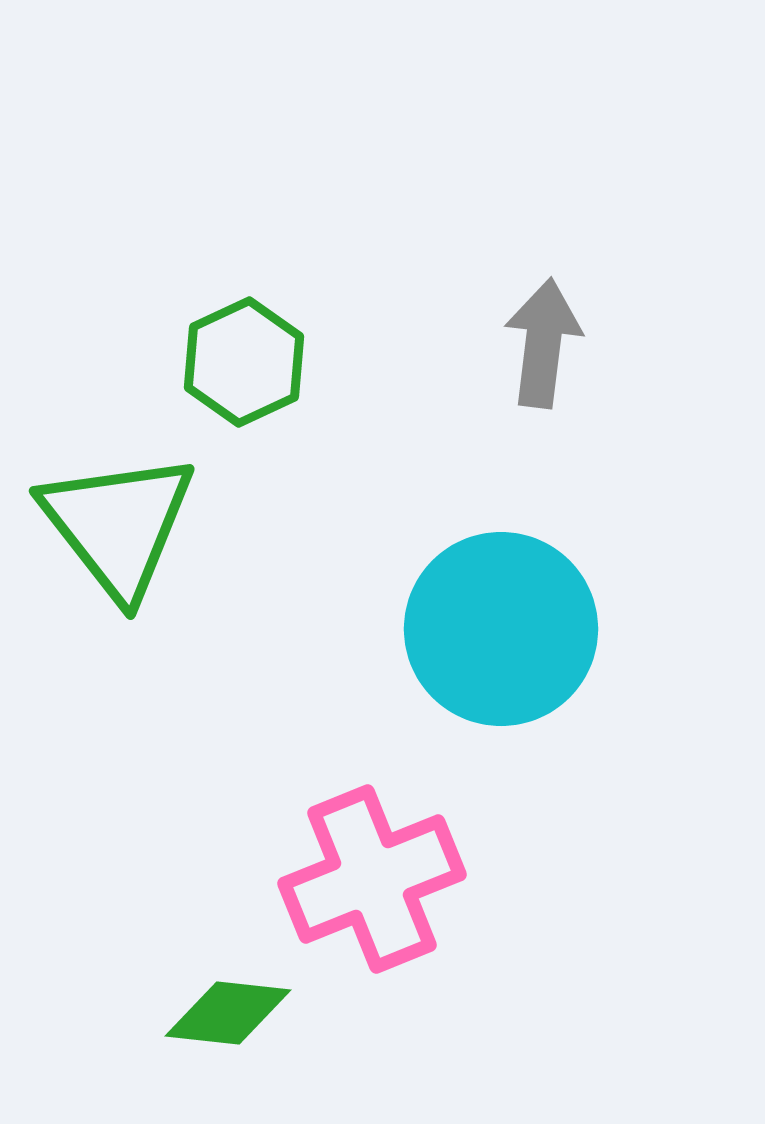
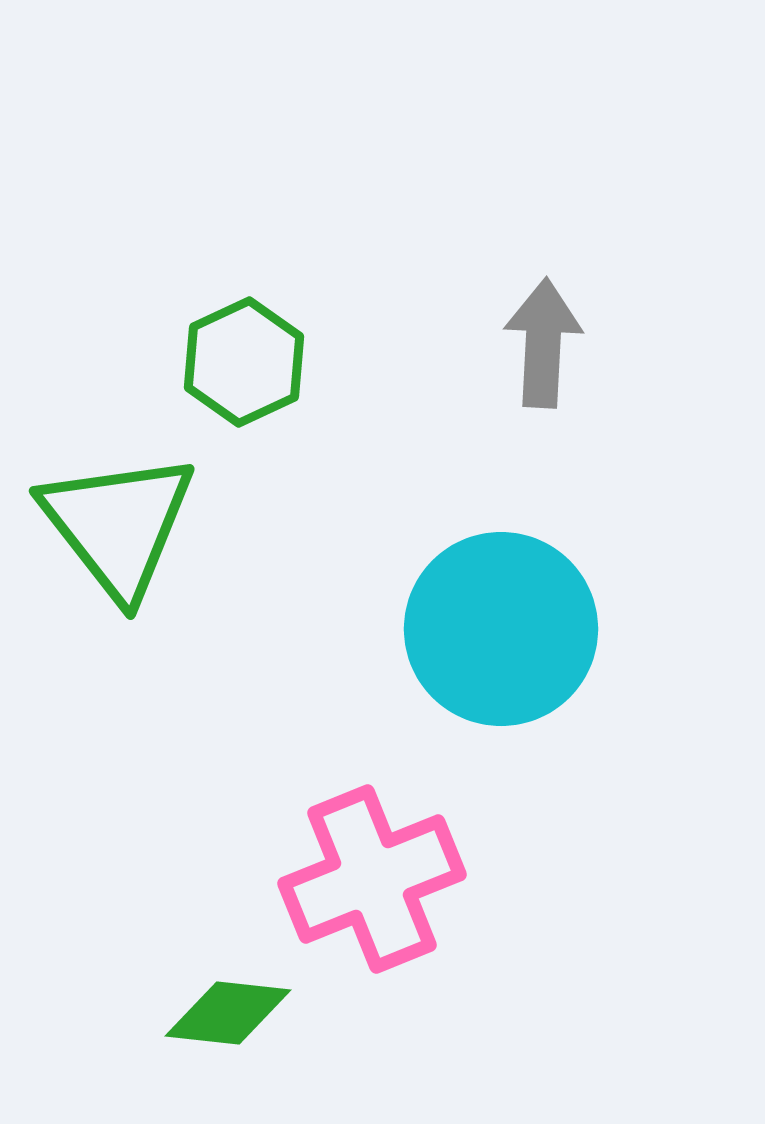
gray arrow: rotated 4 degrees counterclockwise
